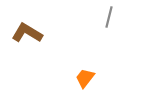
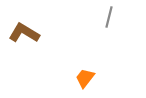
brown L-shape: moved 3 px left
